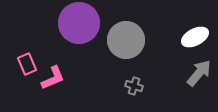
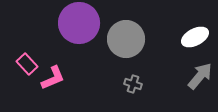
gray circle: moved 1 px up
pink rectangle: rotated 20 degrees counterclockwise
gray arrow: moved 1 px right, 3 px down
gray cross: moved 1 px left, 2 px up
